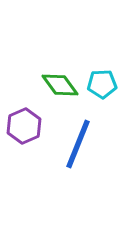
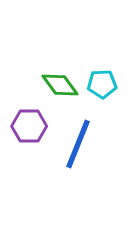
purple hexagon: moved 5 px right; rotated 24 degrees clockwise
